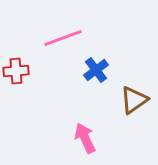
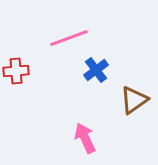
pink line: moved 6 px right
